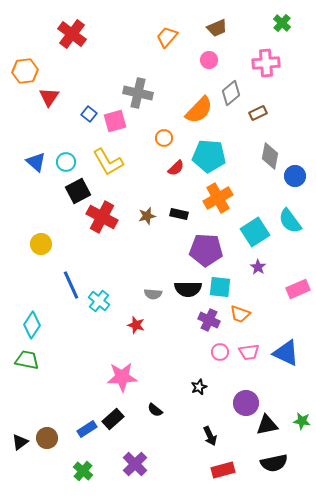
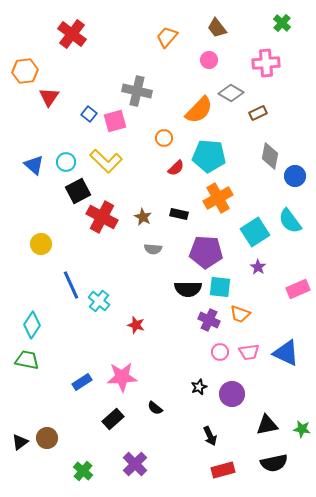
brown trapezoid at (217, 28): rotated 75 degrees clockwise
gray cross at (138, 93): moved 1 px left, 2 px up
gray diamond at (231, 93): rotated 70 degrees clockwise
blue triangle at (36, 162): moved 2 px left, 3 px down
yellow L-shape at (108, 162): moved 2 px left, 1 px up; rotated 16 degrees counterclockwise
brown star at (147, 216): moved 4 px left, 1 px down; rotated 30 degrees counterclockwise
purple pentagon at (206, 250): moved 2 px down
gray semicircle at (153, 294): moved 45 px up
purple circle at (246, 403): moved 14 px left, 9 px up
black semicircle at (155, 410): moved 2 px up
green star at (302, 421): moved 8 px down
blue rectangle at (87, 429): moved 5 px left, 47 px up
